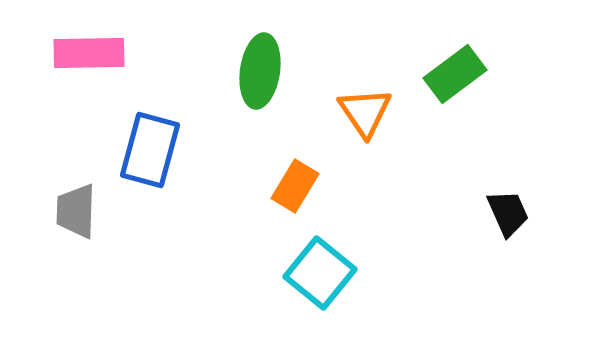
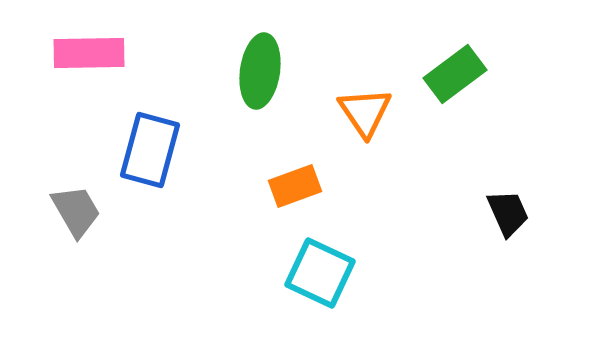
orange rectangle: rotated 39 degrees clockwise
gray trapezoid: rotated 148 degrees clockwise
cyan square: rotated 14 degrees counterclockwise
